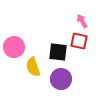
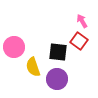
red square: rotated 24 degrees clockwise
purple circle: moved 4 px left
